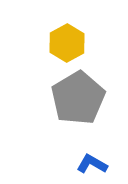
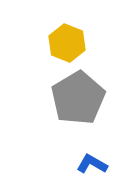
yellow hexagon: rotated 9 degrees counterclockwise
